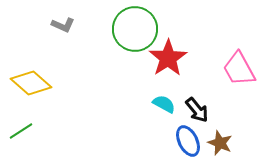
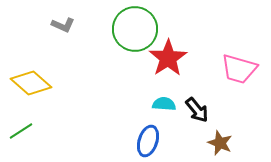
pink trapezoid: rotated 45 degrees counterclockwise
cyan semicircle: rotated 25 degrees counterclockwise
blue ellipse: moved 40 px left; rotated 44 degrees clockwise
